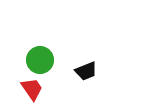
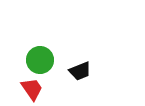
black trapezoid: moved 6 px left
